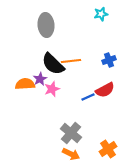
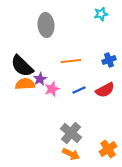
black semicircle: moved 31 px left, 2 px down
blue line: moved 9 px left, 7 px up
